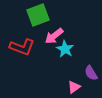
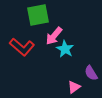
green square: rotated 10 degrees clockwise
pink arrow: rotated 12 degrees counterclockwise
red L-shape: rotated 20 degrees clockwise
